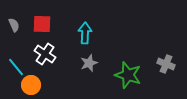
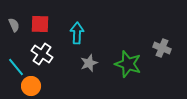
red square: moved 2 px left
cyan arrow: moved 8 px left
white cross: moved 3 px left
gray cross: moved 4 px left, 16 px up
green star: moved 11 px up
orange circle: moved 1 px down
